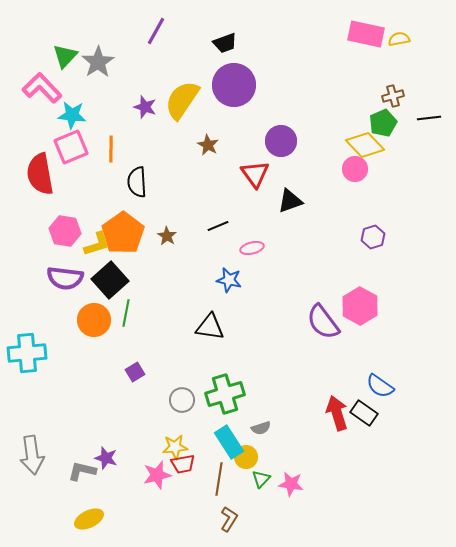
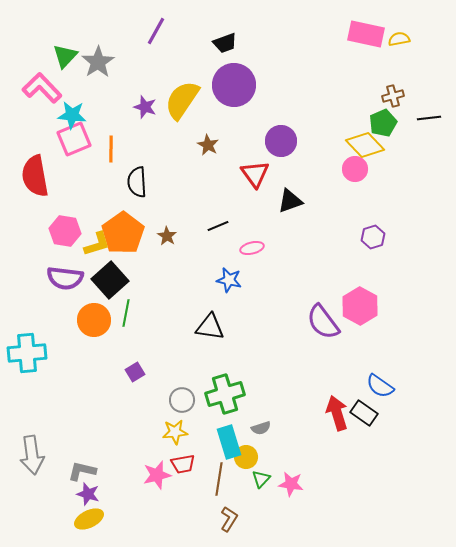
pink square at (71, 147): moved 3 px right, 8 px up
red semicircle at (40, 174): moved 5 px left, 2 px down
cyan rectangle at (229, 442): rotated 16 degrees clockwise
yellow star at (175, 447): moved 15 px up
purple star at (106, 458): moved 18 px left, 36 px down
